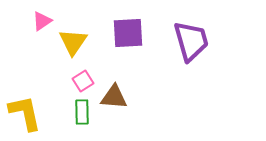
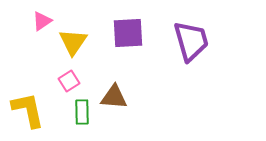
pink square: moved 14 px left
yellow L-shape: moved 3 px right, 3 px up
